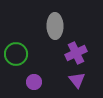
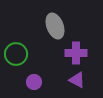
gray ellipse: rotated 20 degrees counterclockwise
purple cross: rotated 25 degrees clockwise
purple triangle: rotated 24 degrees counterclockwise
